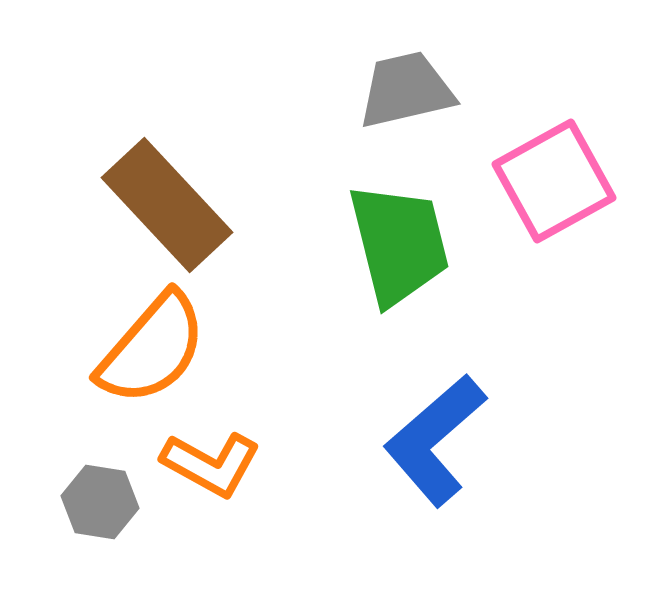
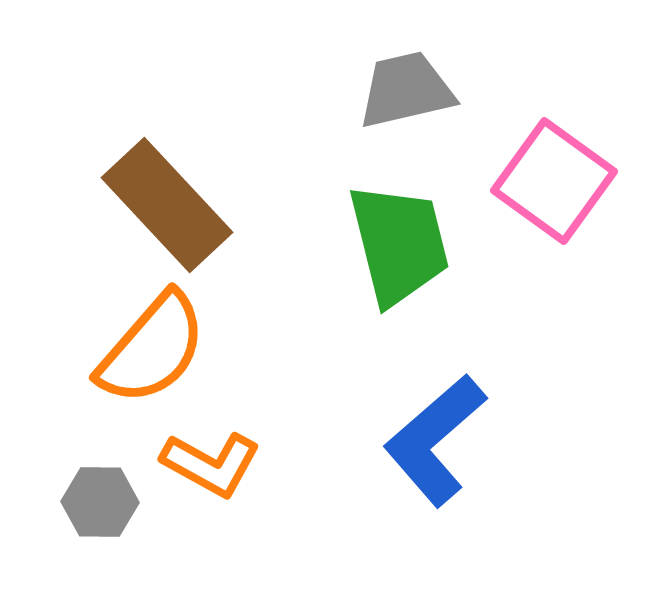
pink square: rotated 25 degrees counterclockwise
gray hexagon: rotated 8 degrees counterclockwise
